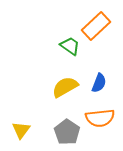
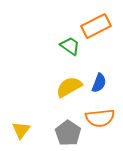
orange rectangle: rotated 16 degrees clockwise
yellow semicircle: moved 4 px right
gray pentagon: moved 1 px right, 1 px down
